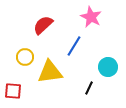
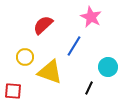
yellow triangle: rotated 28 degrees clockwise
